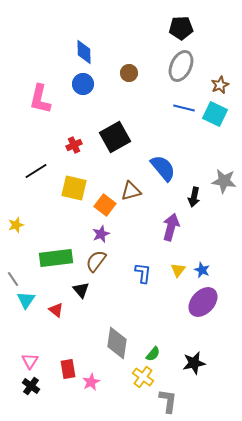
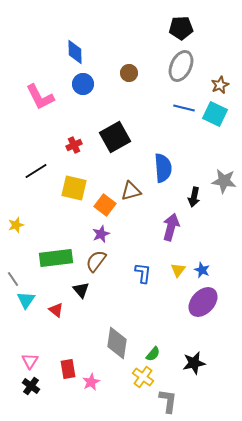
blue diamond: moved 9 px left
pink L-shape: moved 2 px up; rotated 40 degrees counterclockwise
blue semicircle: rotated 36 degrees clockwise
